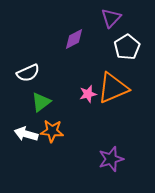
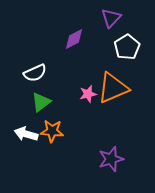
white semicircle: moved 7 px right
